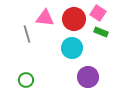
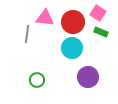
red circle: moved 1 px left, 3 px down
gray line: rotated 24 degrees clockwise
green circle: moved 11 px right
